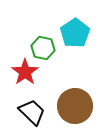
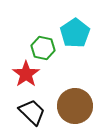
red star: moved 1 px right, 2 px down
